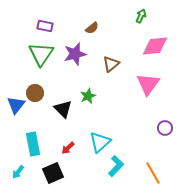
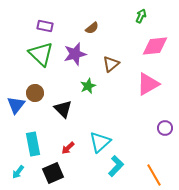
green triangle: rotated 20 degrees counterclockwise
pink triangle: rotated 25 degrees clockwise
green star: moved 10 px up
orange line: moved 1 px right, 2 px down
